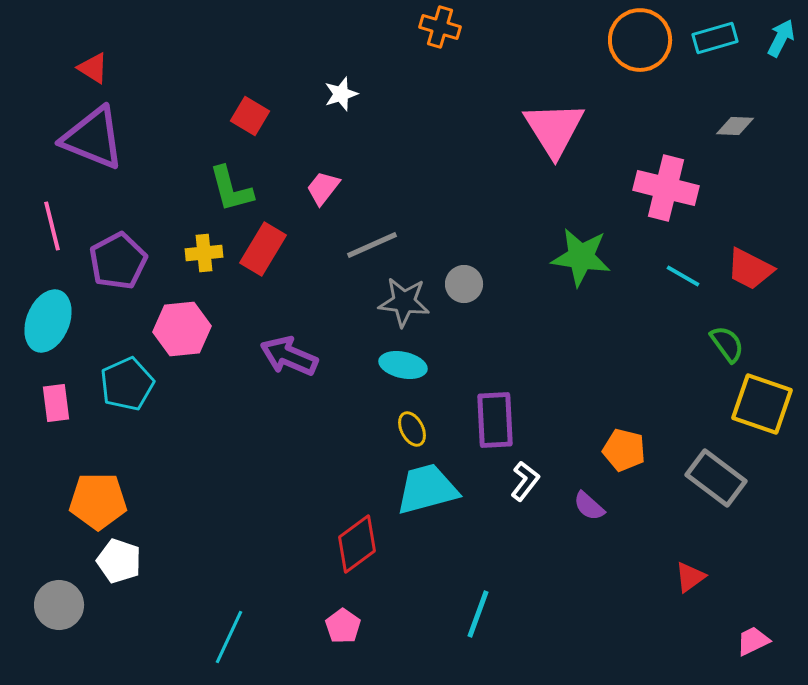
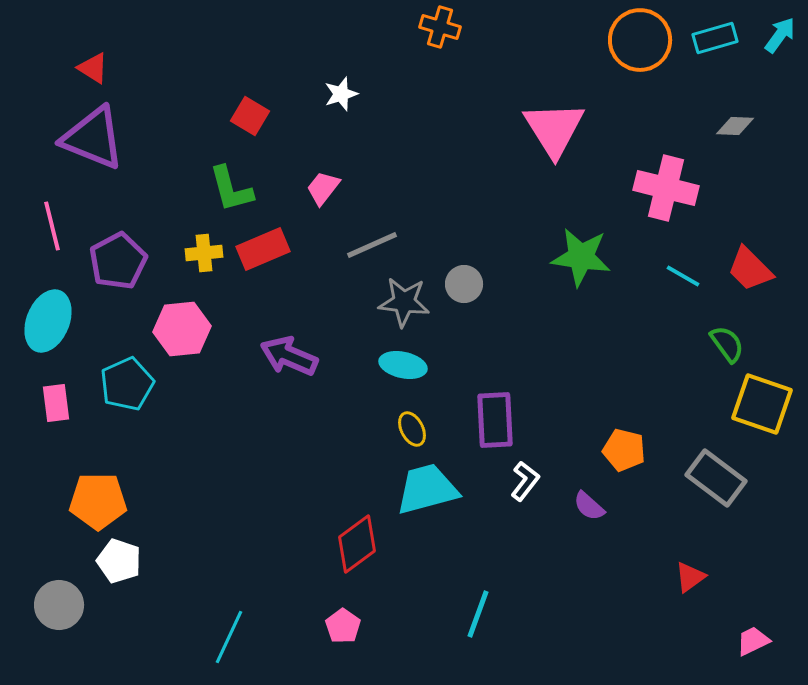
cyan arrow at (781, 38): moved 1 px left, 3 px up; rotated 9 degrees clockwise
red rectangle at (263, 249): rotated 36 degrees clockwise
red trapezoid at (750, 269): rotated 18 degrees clockwise
